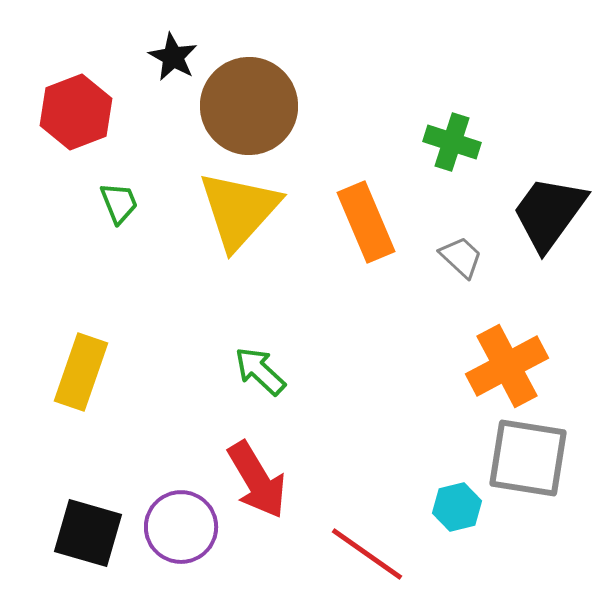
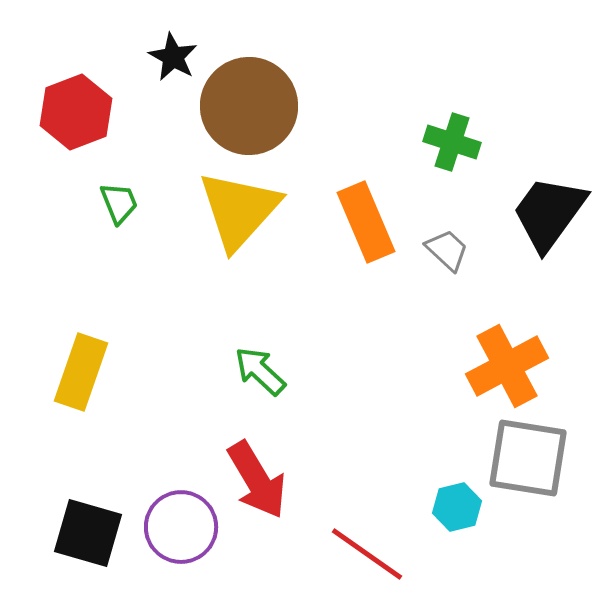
gray trapezoid: moved 14 px left, 7 px up
